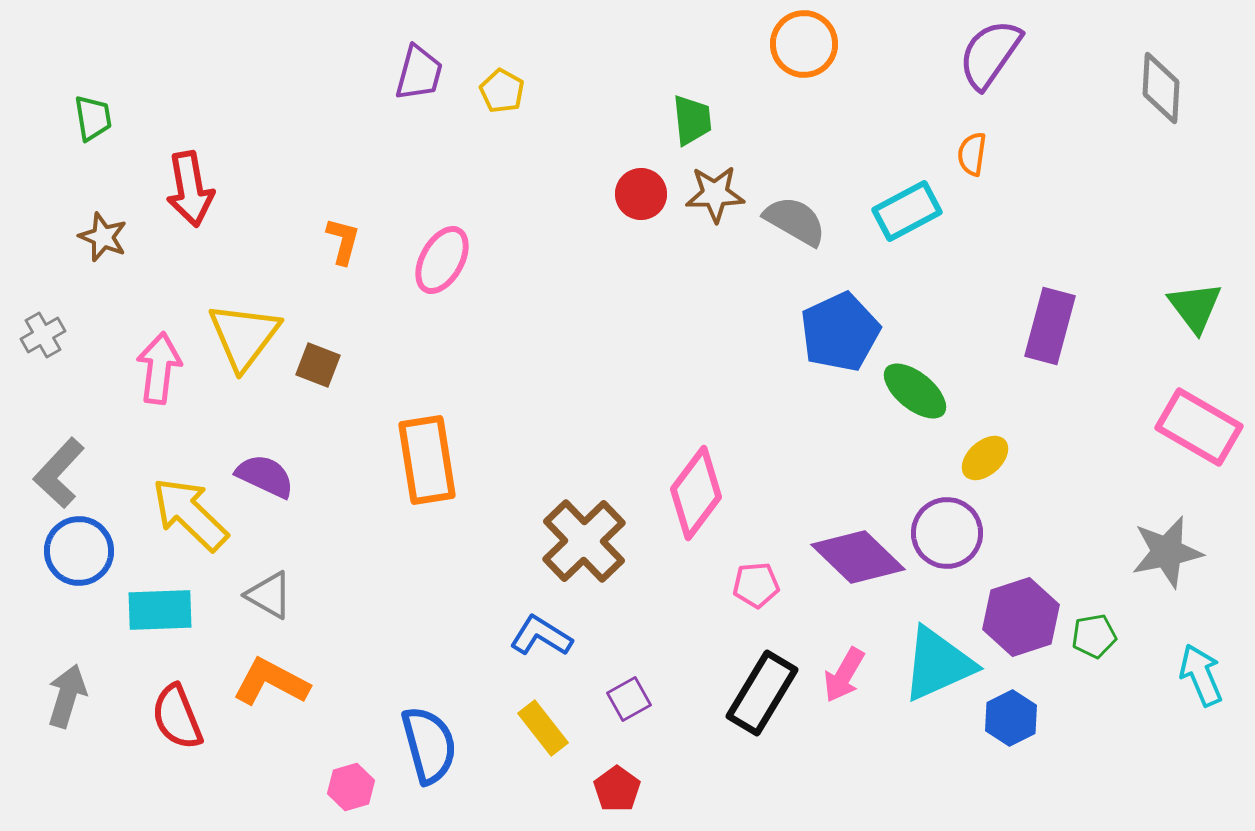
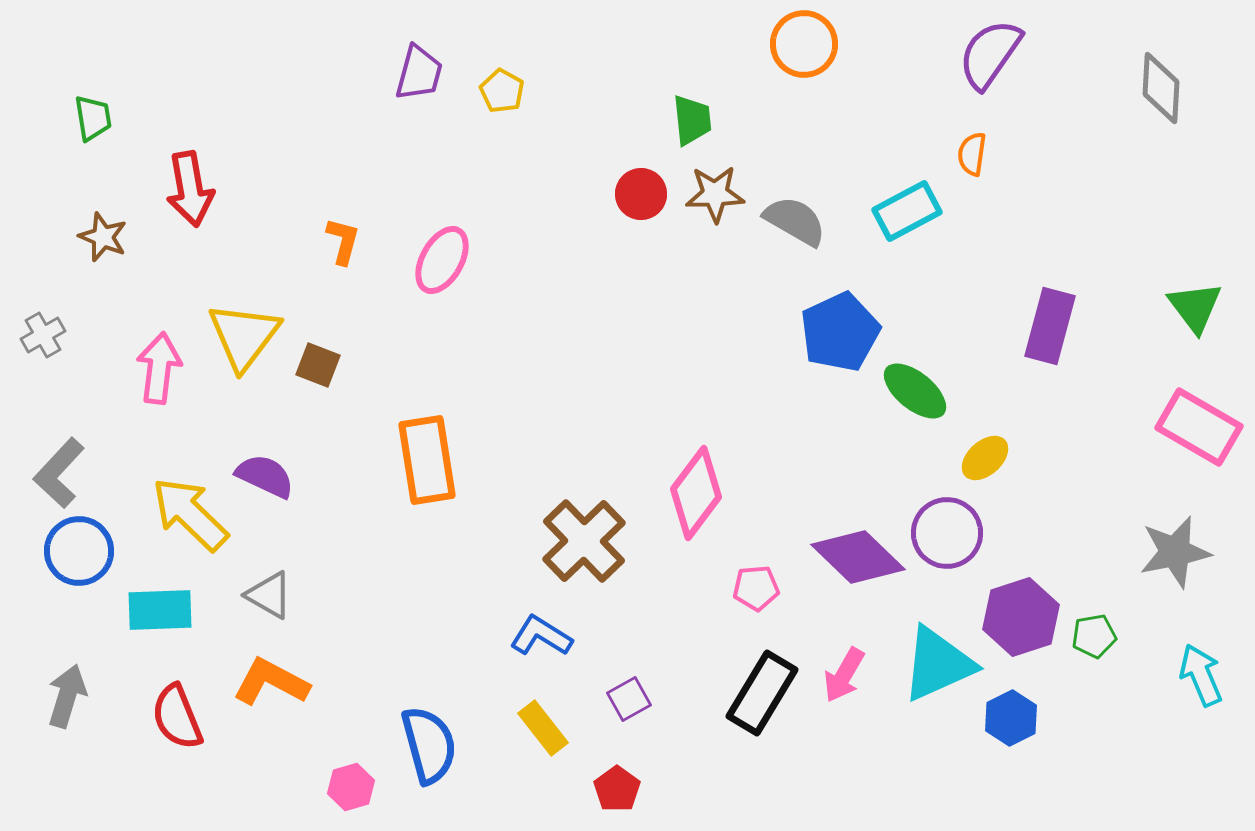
gray star at (1167, 552): moved 8 px right
pink pentagon at (756, 585): moved 3 px down
